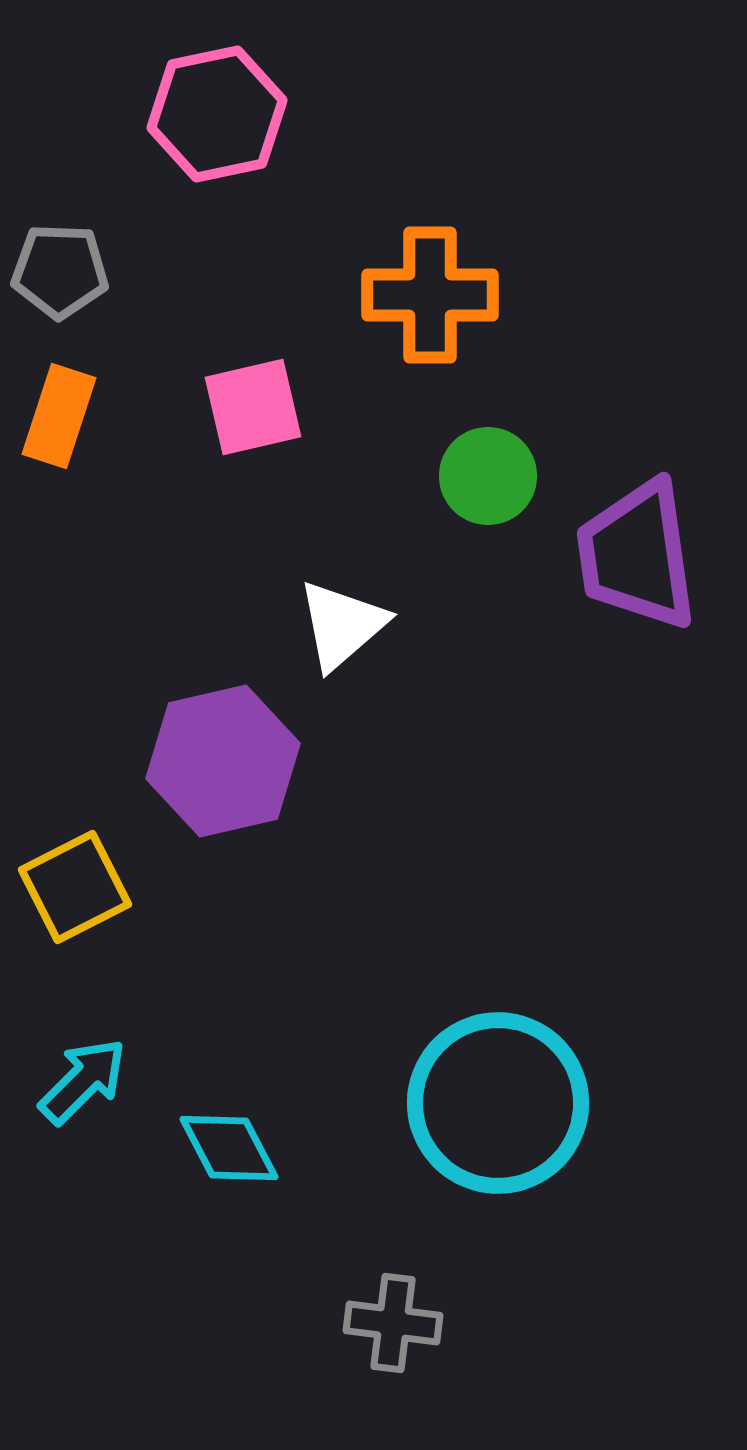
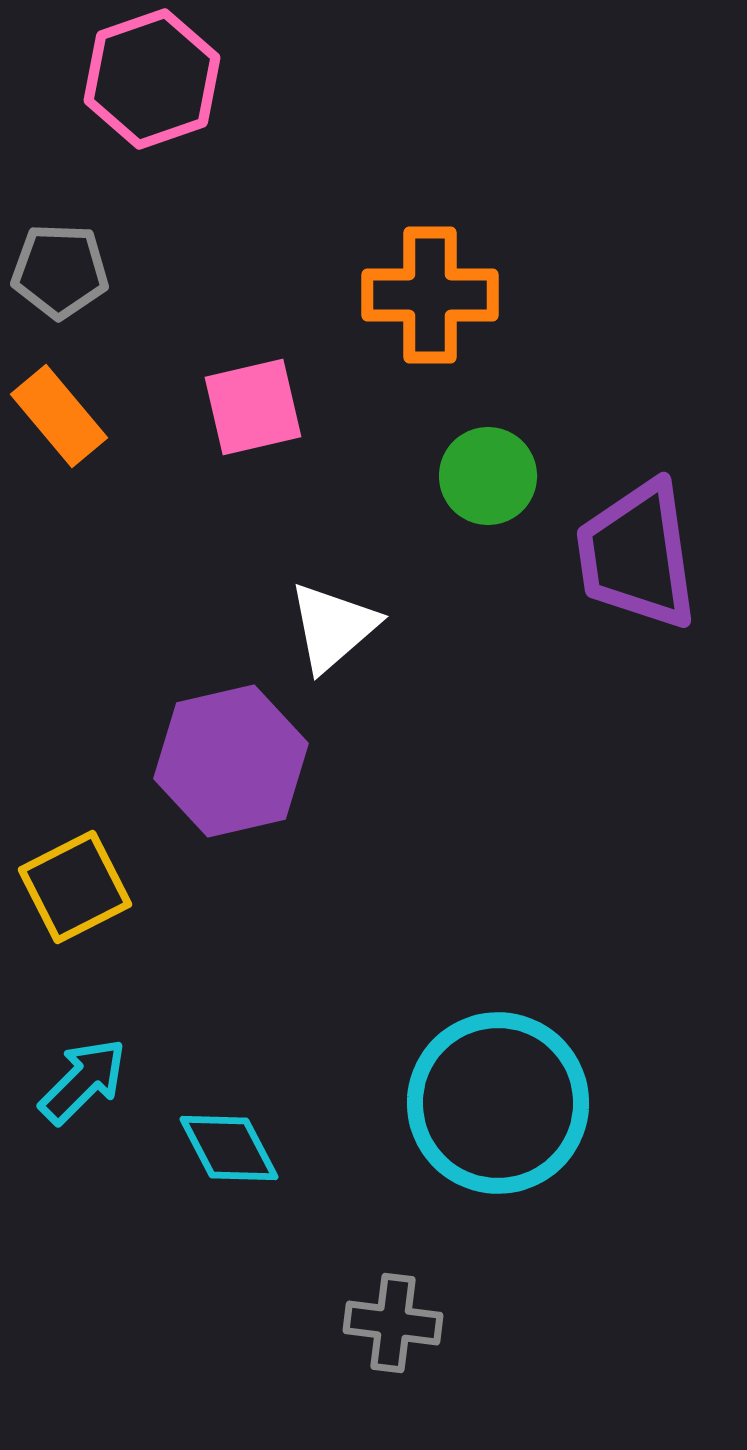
pink hexagon: moved 65 px left, 35 px up; rotated 7 degrees counterclockwise
orange rectangle: rotated 58 degrees counterclockwise
white triangle: moved 9 px left, 2 px down
purple hexagon: moved 8 px right
